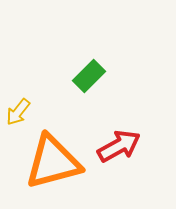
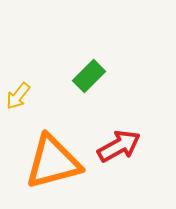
yellow arrow: moved 16 px up
